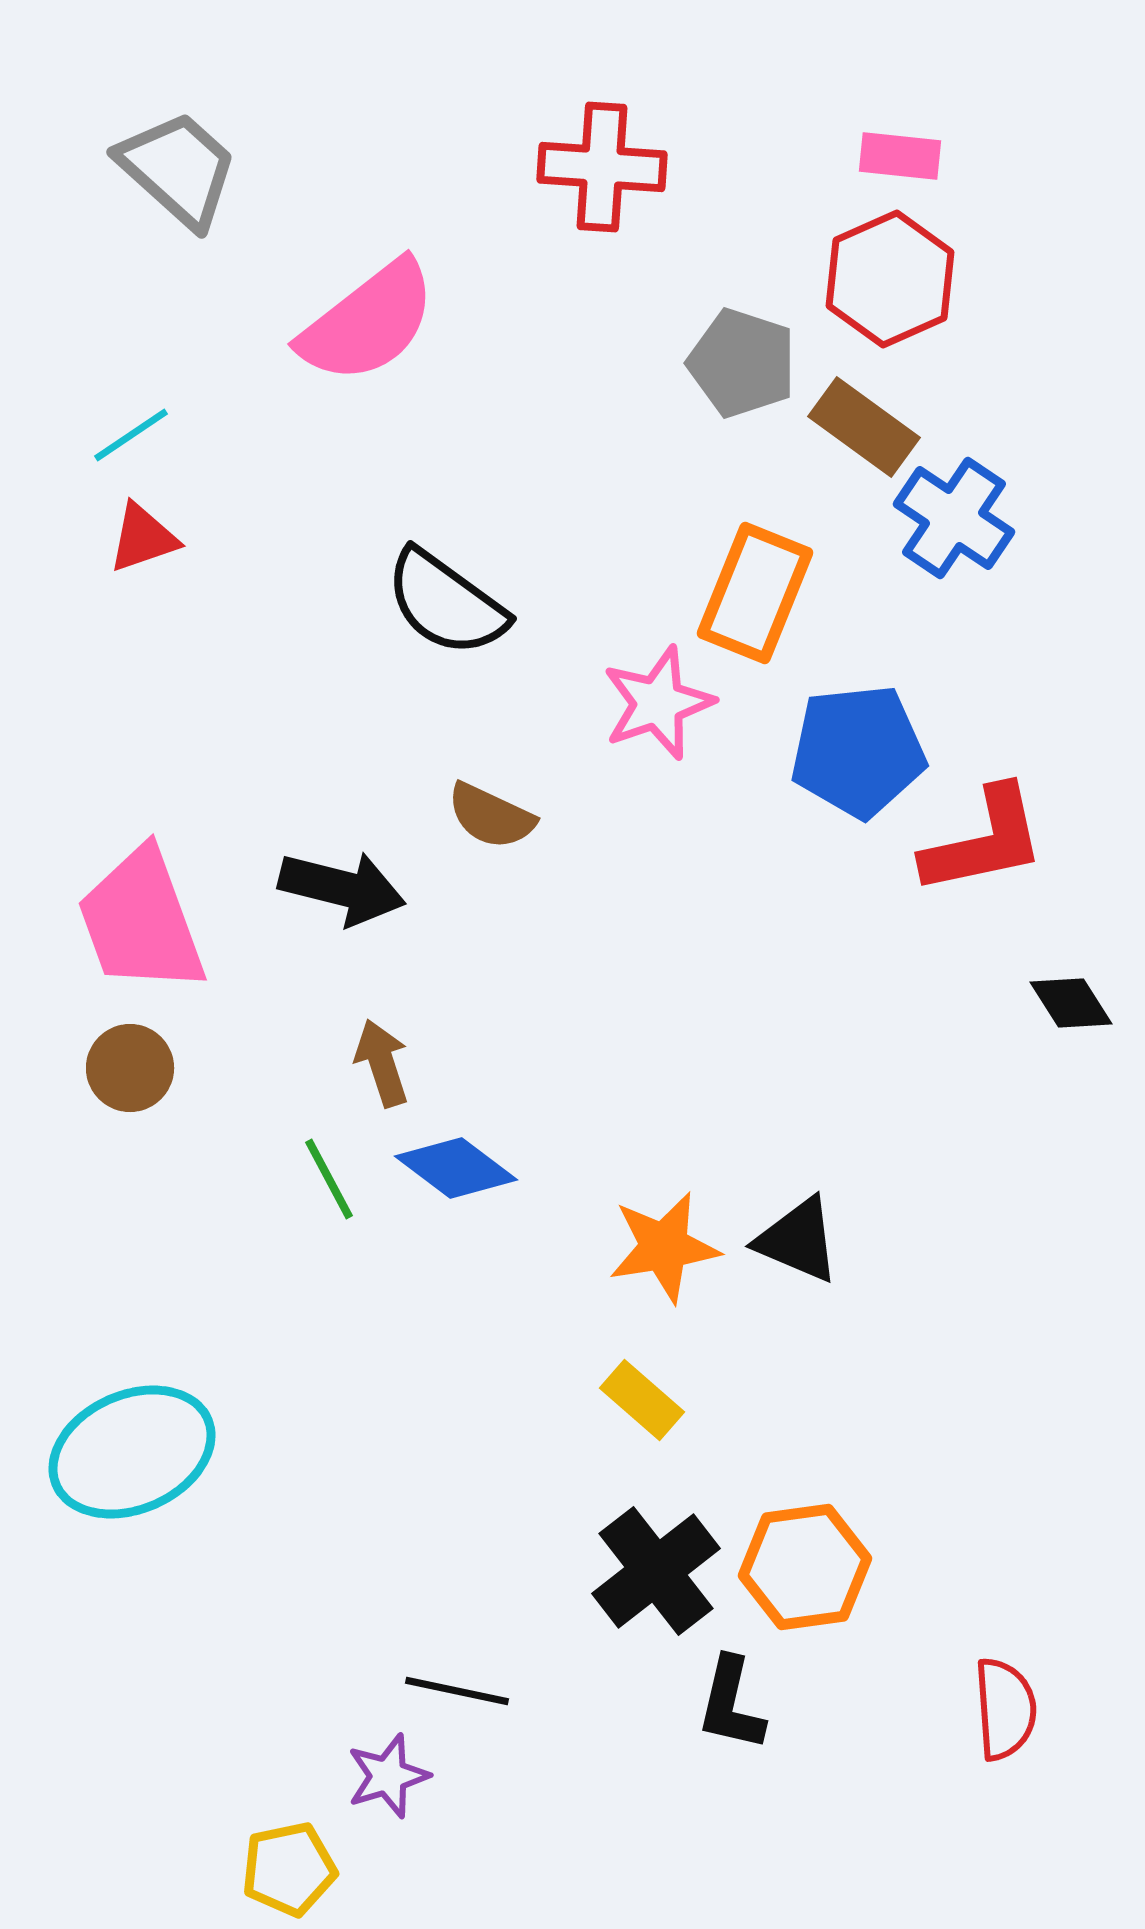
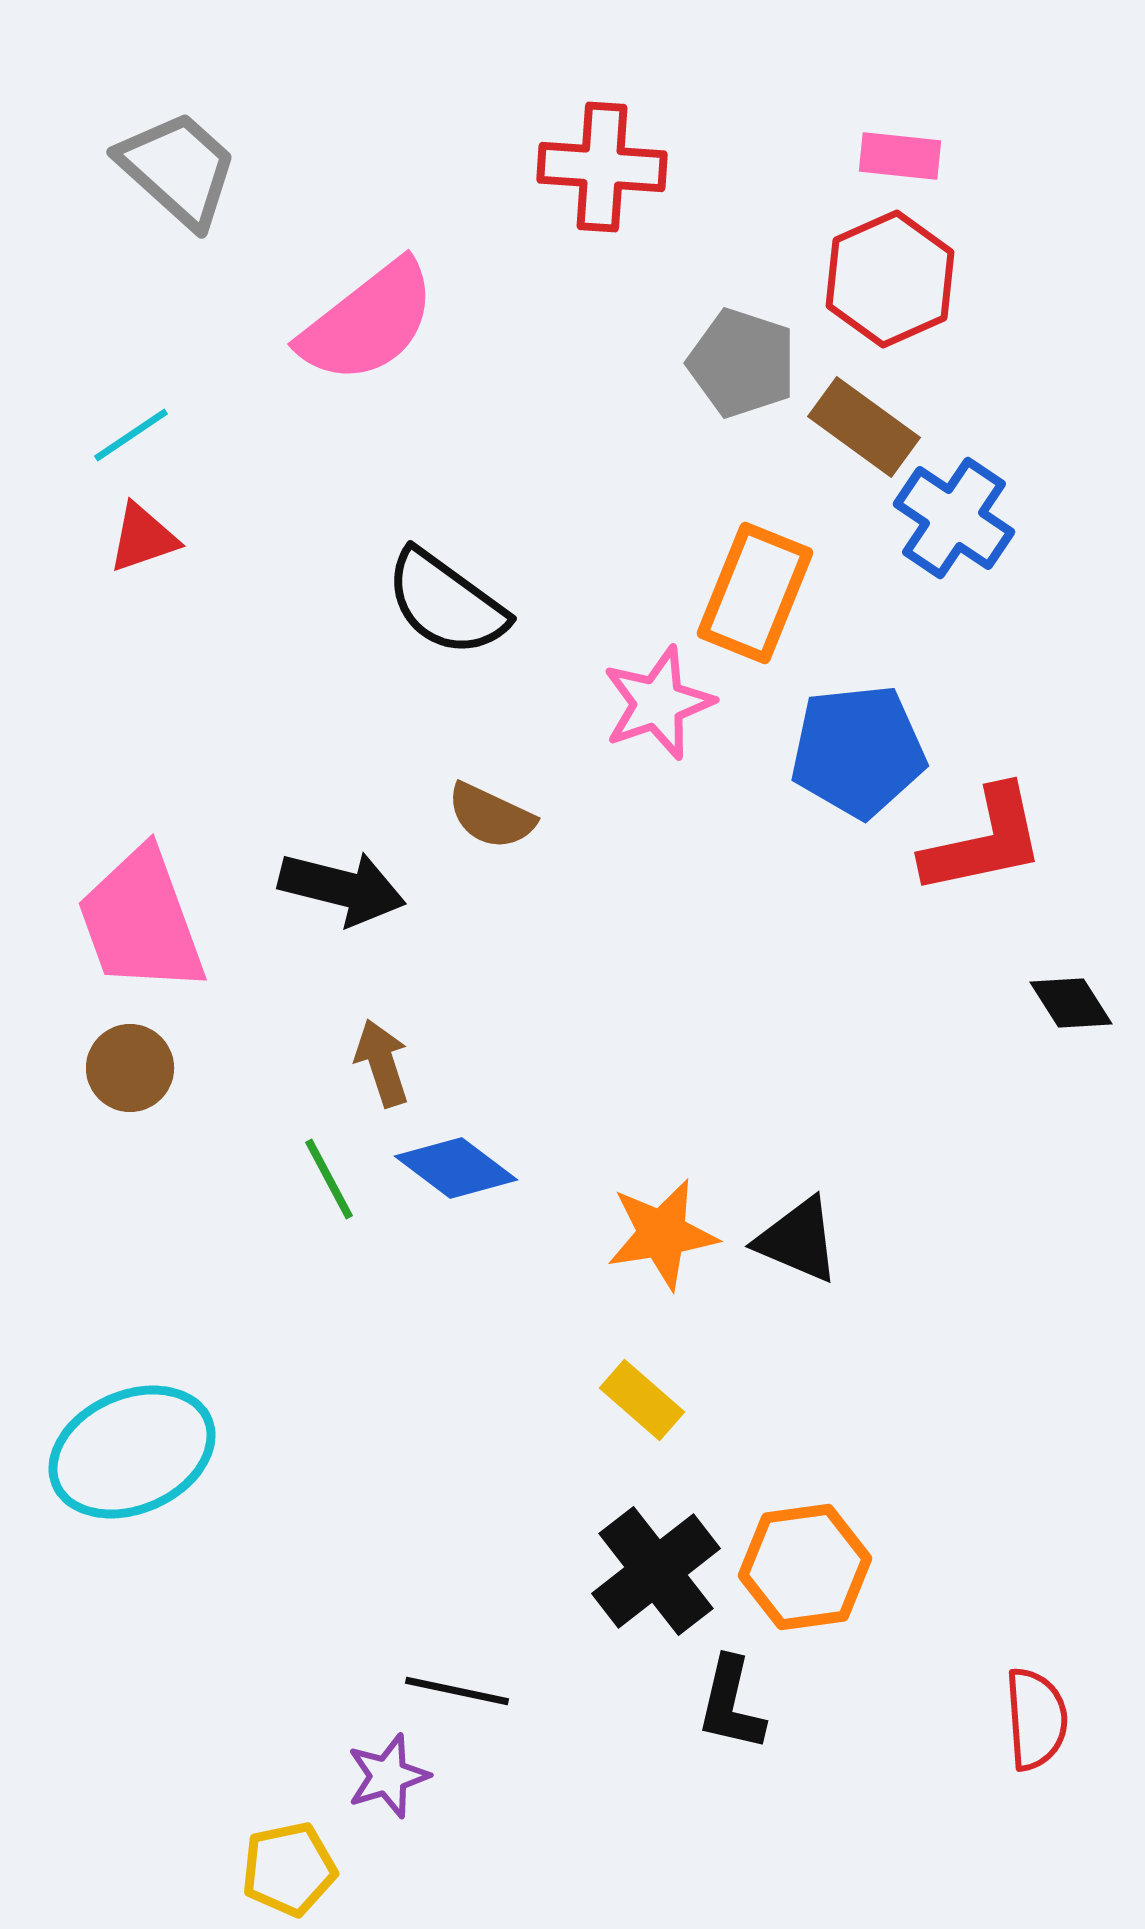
orange star: moved 2 px left, 13 px up
red semicircle: moved 31 px right, 10 px down
